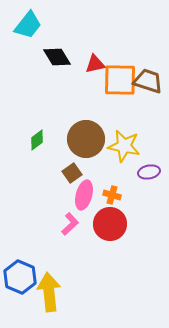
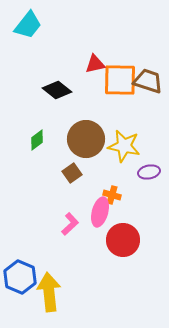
black diamond: moved 33 px down; rotated 20 degrees counterclockwise
pink ellipse: moved 16 px right, 17 px down
red circle: moved 13 px right, 16 px down
